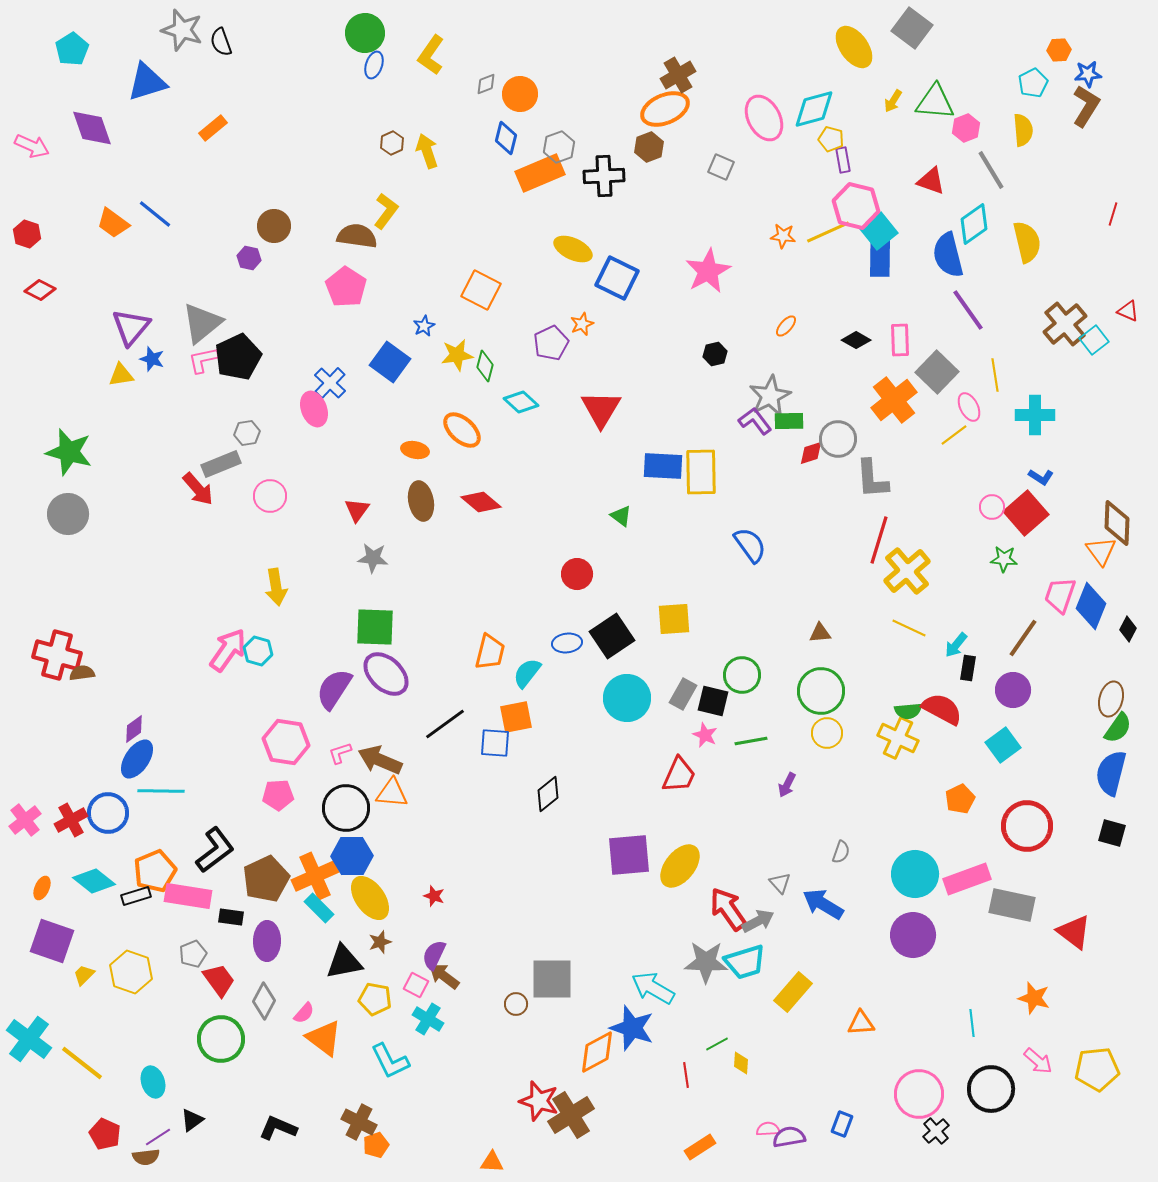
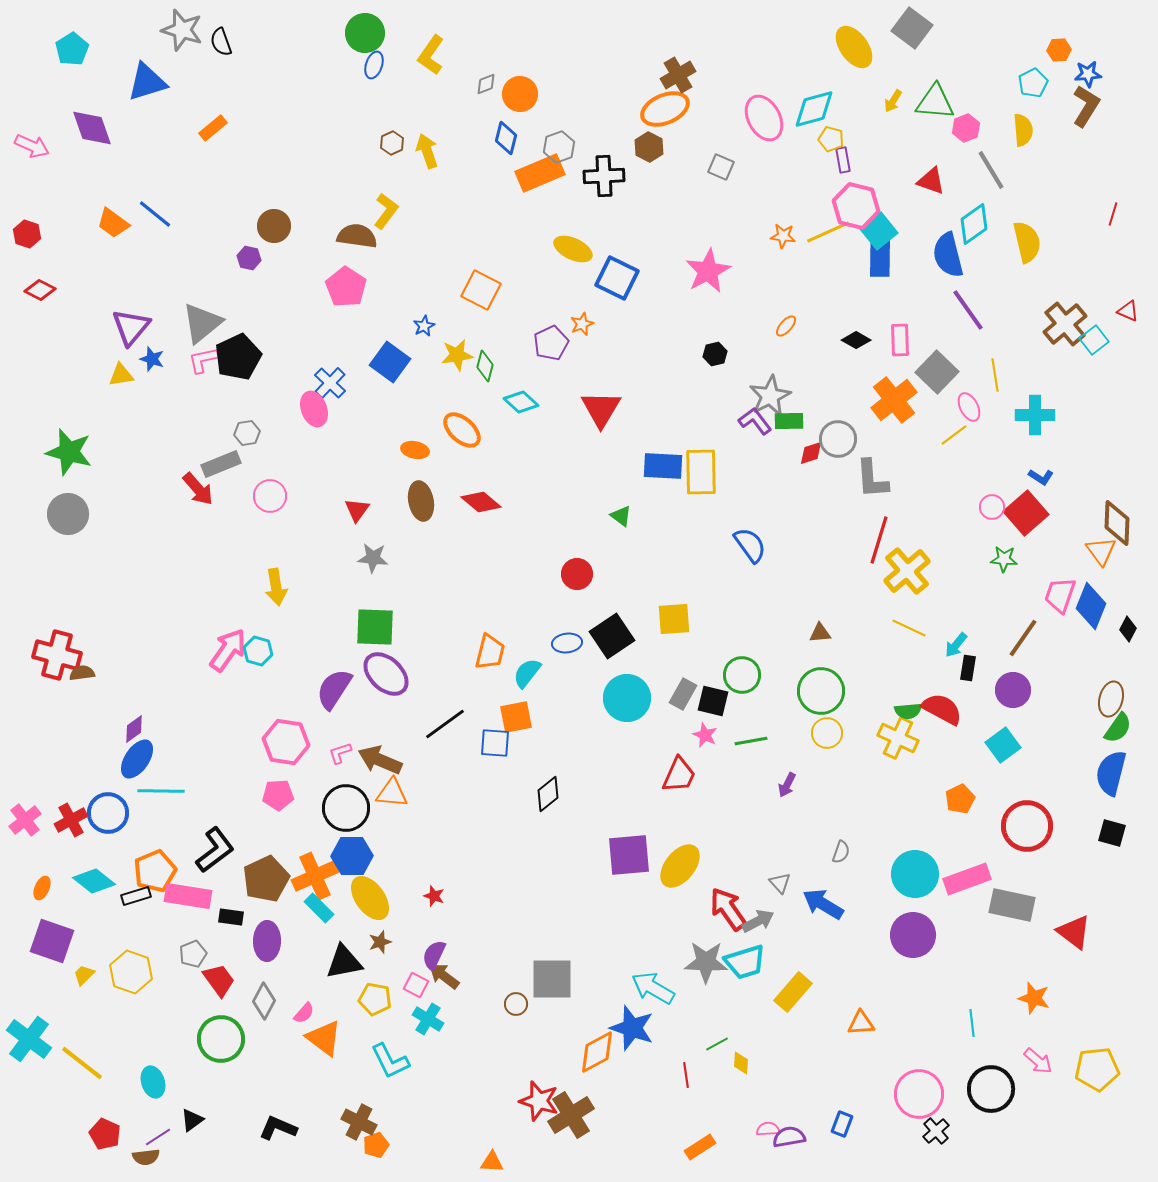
brown hexagon at (649, 147): rotated 12 degrees counterclockwise
